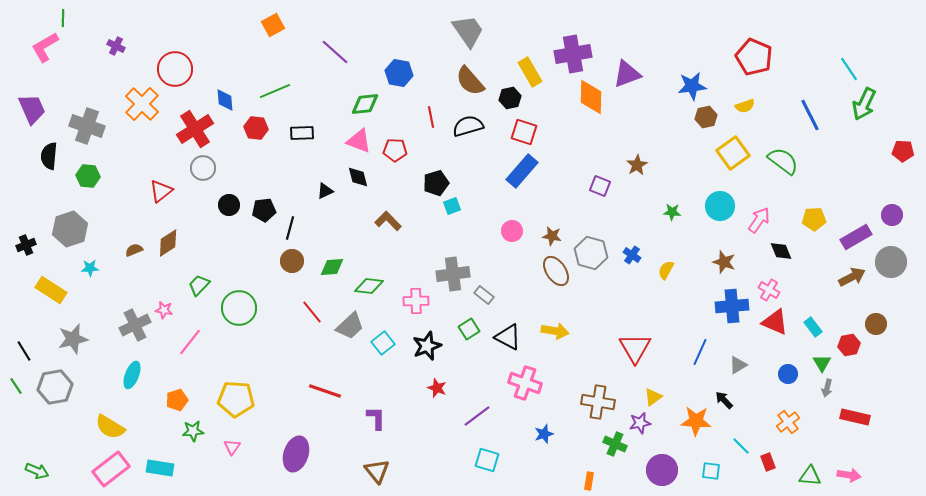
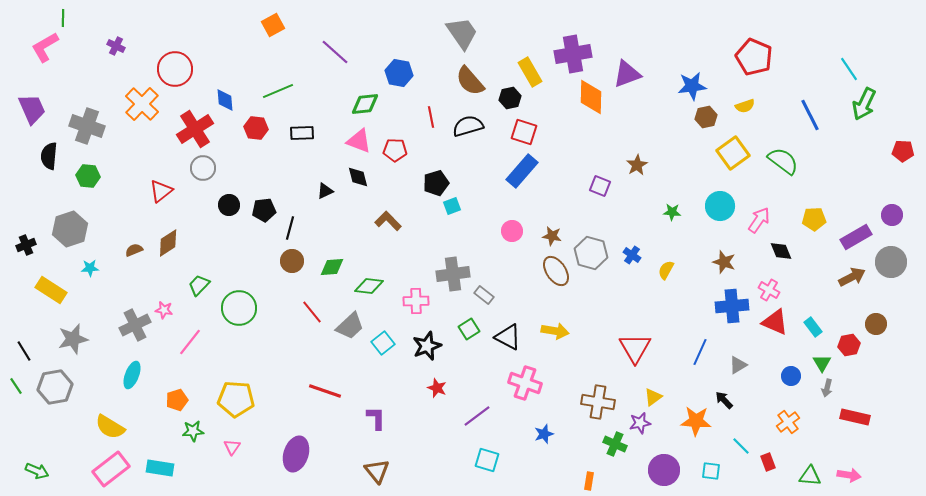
gray trapezoid at (468, 31): moved 6 px left, 2 px down
green line at (275, 91): moved 3 px right
blue circle at (788, 374): moved 3 px right, 2 px down
purple circle at (662, 470): moved 2 px right
